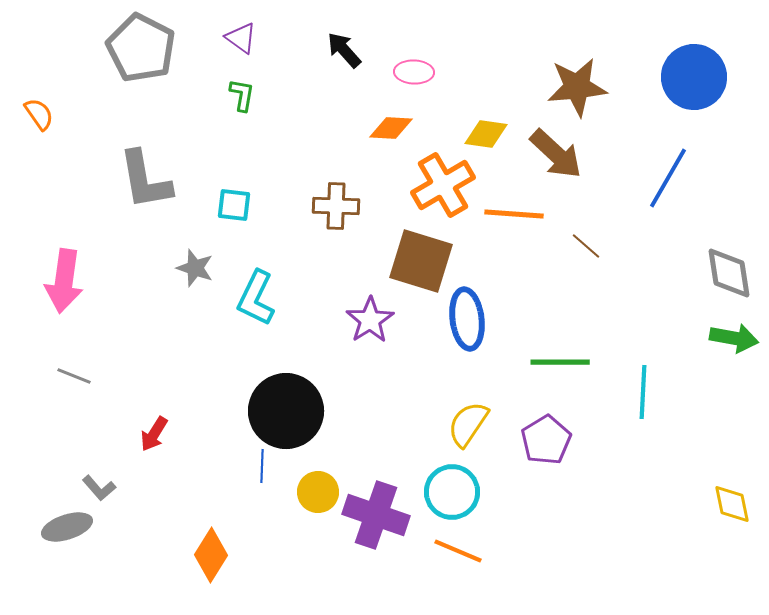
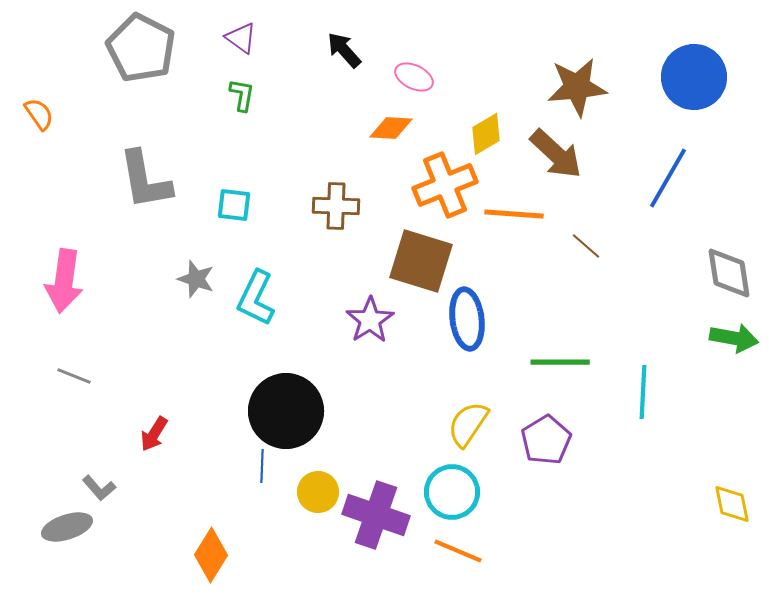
pink ellipse at (414, 72): moved 5 px down; rotated 24 degrees clockwise
yellow diamond at (486, 134): rotated 39 degrees counterclockwise
orange cross at (443, 185): moved 2 px right; rotated 8 degrees clockwise
gray star at (195, 268): moved 1 px right, 11 px down
